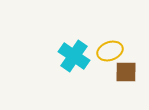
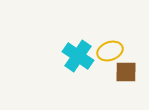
cyan cross: moved 4 px right
